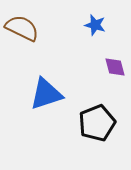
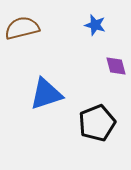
brown semicircle: rotated 40 degrees counterclockwise
purple diamond: moved 1 px right, 1 px up
